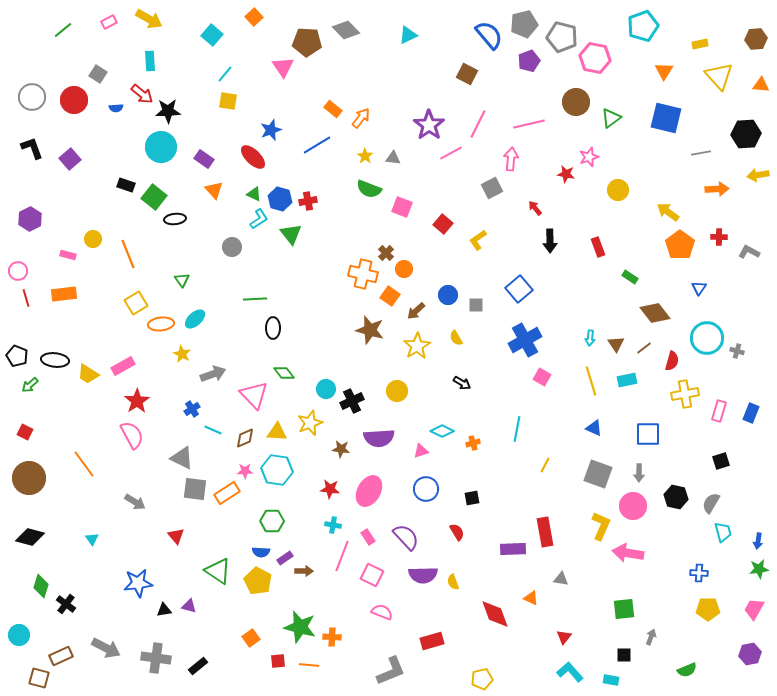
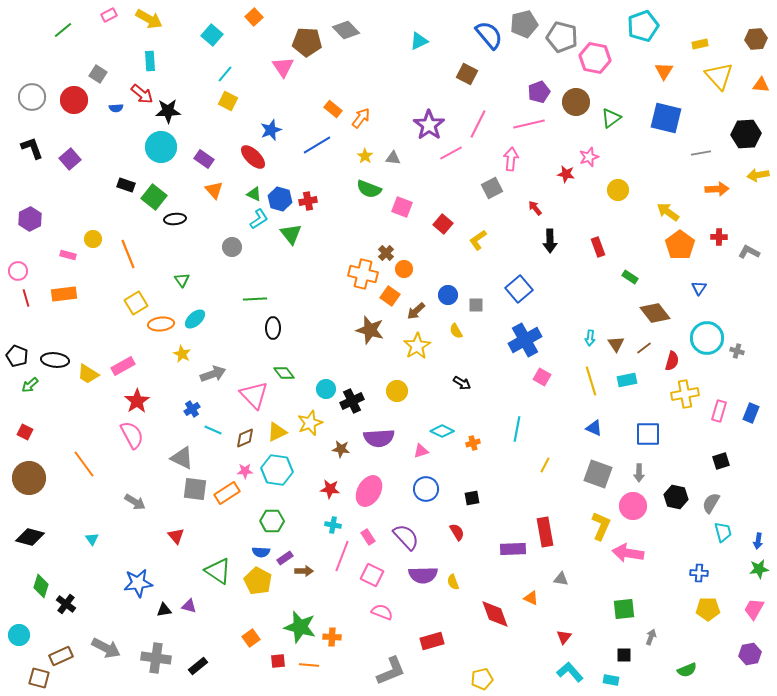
pink rectangle at (109, 22): moved 7 px up
cyan triangle at (408, 35): moved 11 px right, 6 px down
purple pentagon at (529, 61): moved 10 px right, 31 px down
yellow square at (228, 101): rotated 18 degrees clockwise
yellow semicircle at (456, 338): moved 7 px up
yellow triangle at (277, 432): rotated 30 degrees counterclockwise
